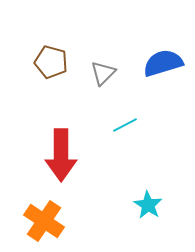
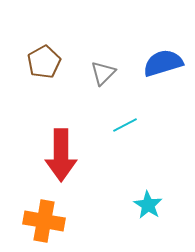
brown pentagon: moved 7 px left; rotated 28 degrees clockwise
orange cross: rotated 24 degrees counterclockwise
